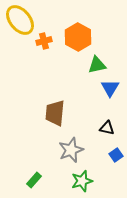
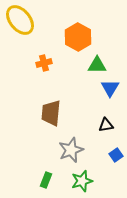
orange cross: moved 22 px down
green triangle: rotated 12 degrees clockwise
brown trapezoid: moved 4 px left
black triangle: moved 1 px left, 3 px up; rotated 21 degrees counterclockwise
green rectangle: moved 12 px right; rotated 21 degrees counterclockwise
